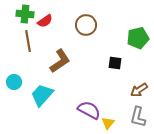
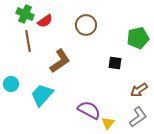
green cross: rotated 18 degrees clockwise
cyan circle: moved 3 px left, 2 px down
gray L-shape: rotated 140 degrees counterclockwise
